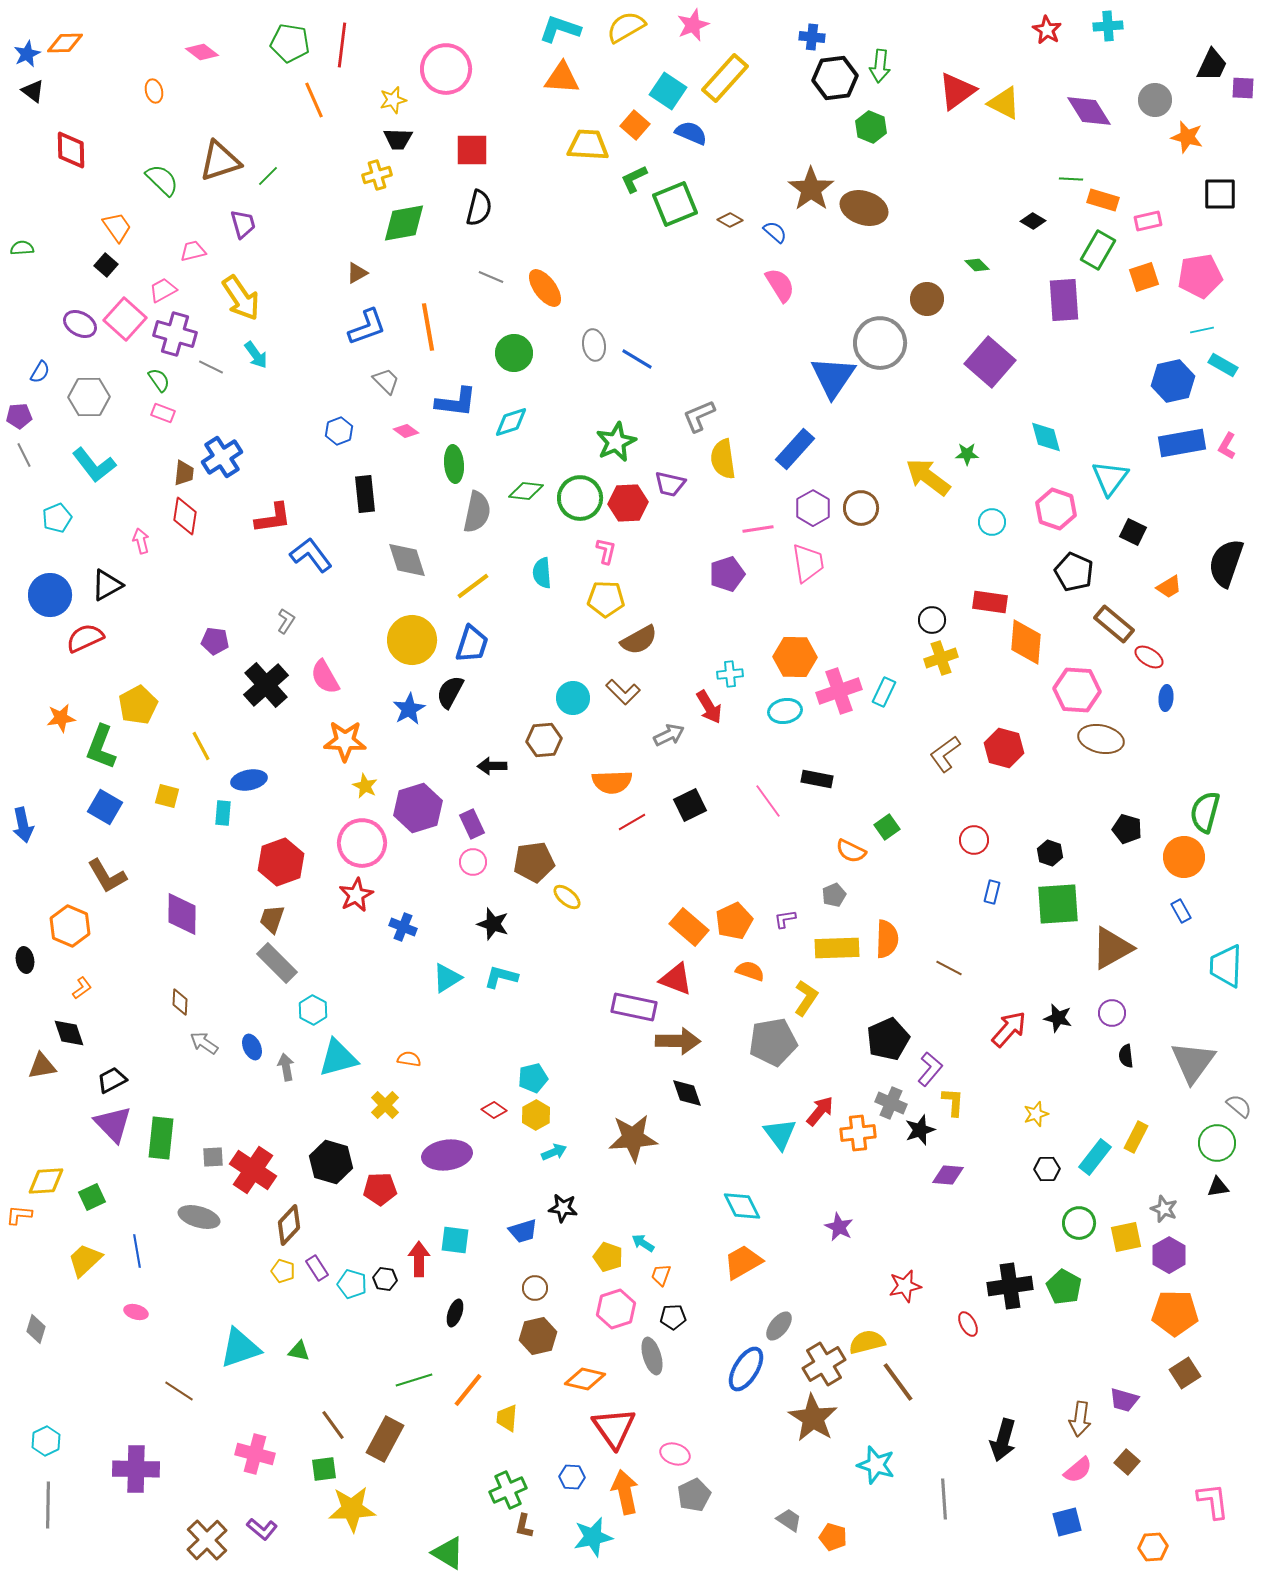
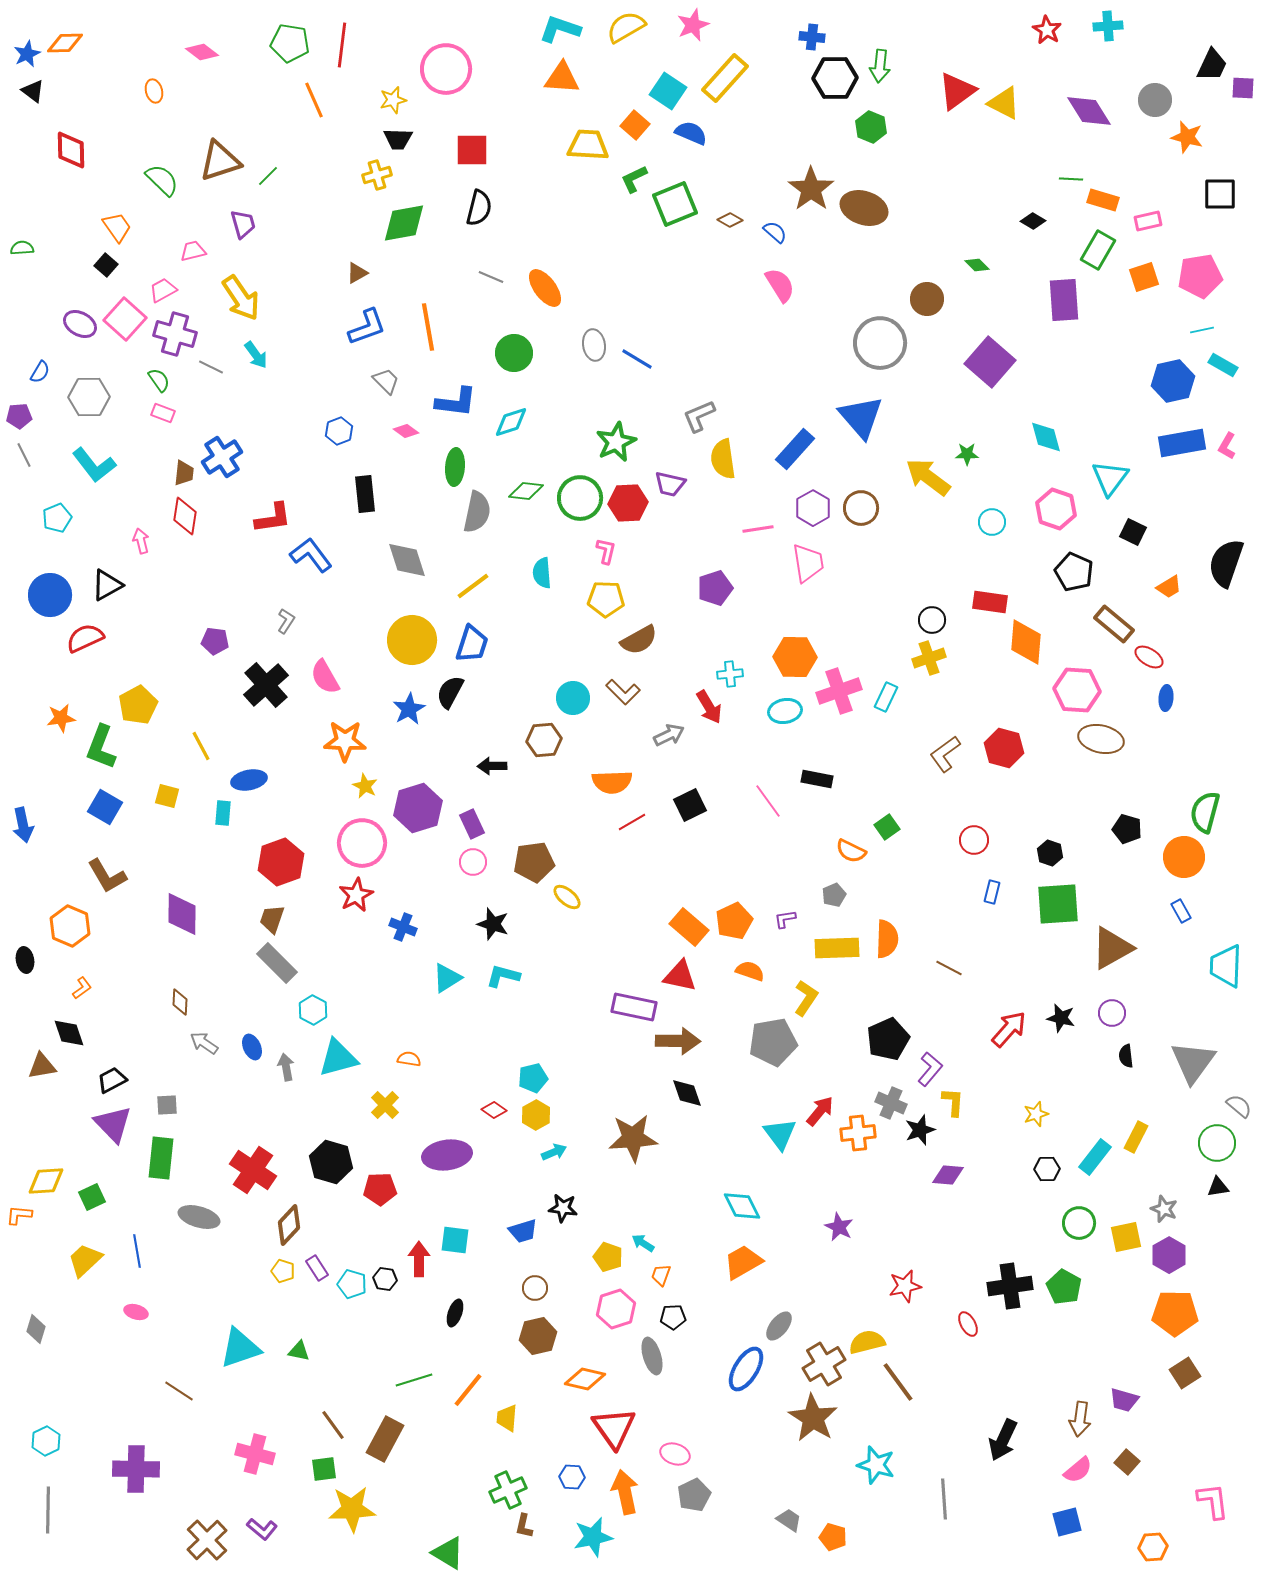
black hexagon at (835, 78): rotated 6 degrees clockwise
blue triangle at (833, 377): moved 28 px right, 40 px down; rotated 15 degrees counterclockwise
green ellipse at (454, 464): moved 1 px right, 3 px down; rotated 9 degrees clockwise
purple pentagon at (727, 574): moved 12 px left, 14 px down
yellow cross at (941, 658): moved 12 px left
cyan rectangle at (884, 692): moved 2 px right, 5 px down
cyan L-shape at (501, 977): moved 2 px right, 1 px up
red triangle at (676, 979): moved 4 px right, 3 px up; rotated 9 degrees counterclockwise
black star at (1058, 1018): moved 3 px right
green rectangle at (161, 1138): moved 20 px down
gray square at (213, 1157): moved 46 px left, 52 px up
black arrow at (1003, 1440): rotated 9 degrees clockwise
gray line at (48, 1505): moved 5 px down
